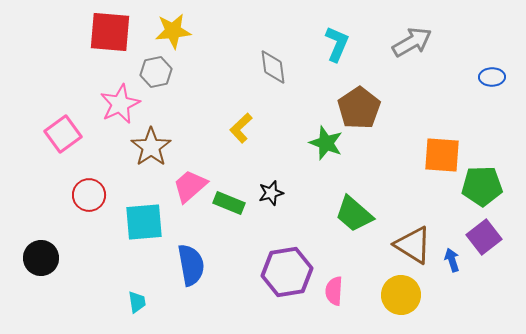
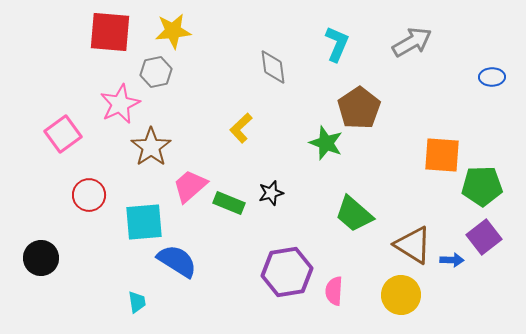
blue arrow: rotated 110 degrees clockwise
blue semicircle: moved 14 px left, 4 px up; rotated 48 degrees counterclockwise
